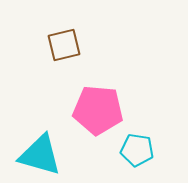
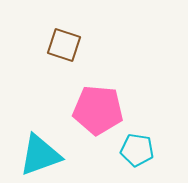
brown square: rotated 32 degrees clockwise
cyan triangle: rotated 36 degrees counterclockwise
